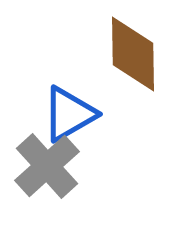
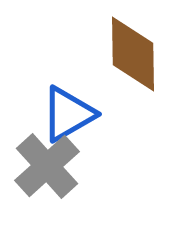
blue triangle: moved 1 px left
